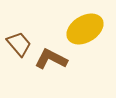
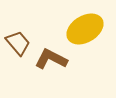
brown trapezoid: moved 1 px left, 1 px up
